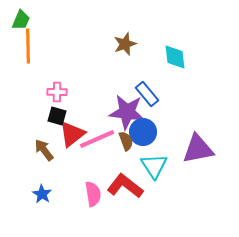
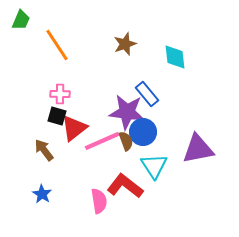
orange line: moved 29 px right, 1 px up; rotated 32 degrees counterclockwise
pink cross: moved 3 px right, 2 px down
red triangle: moved 2 px right, 6 px up
pink line: moved 5 px right, 2 px down
pink semicircle: moved 6 px right, 7 px down
